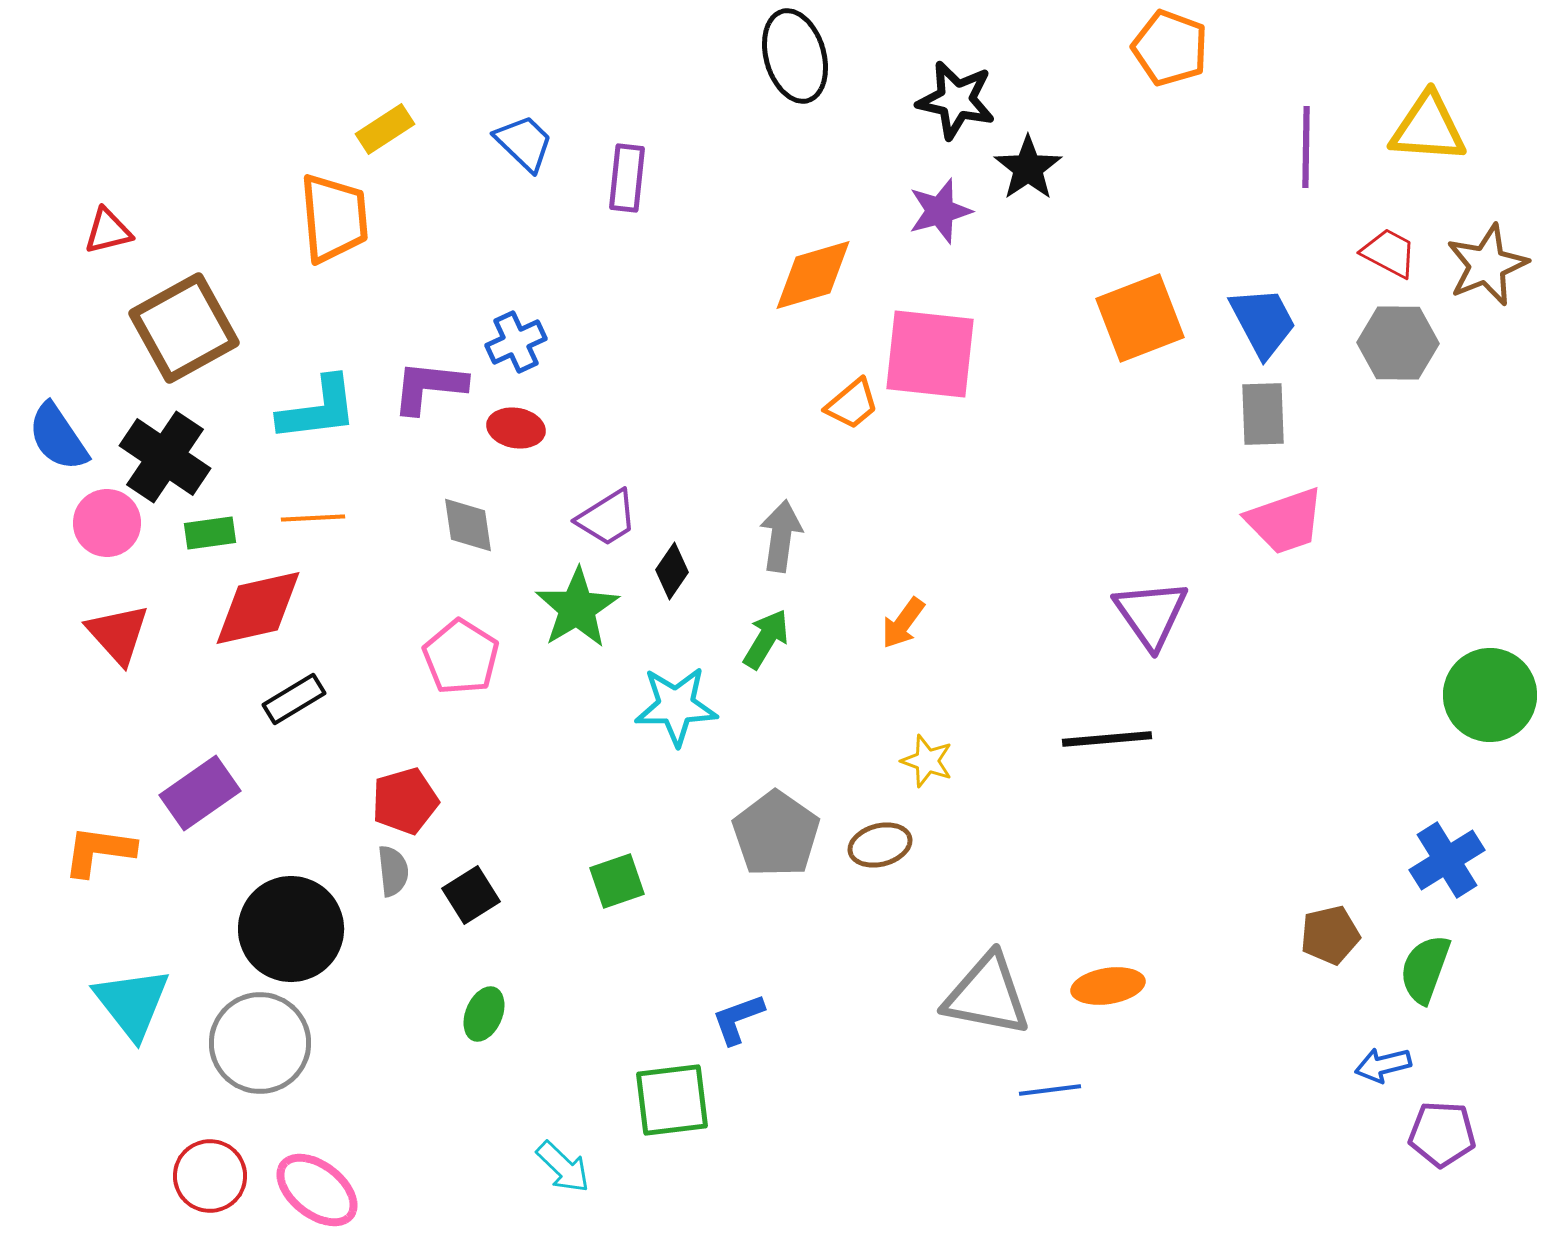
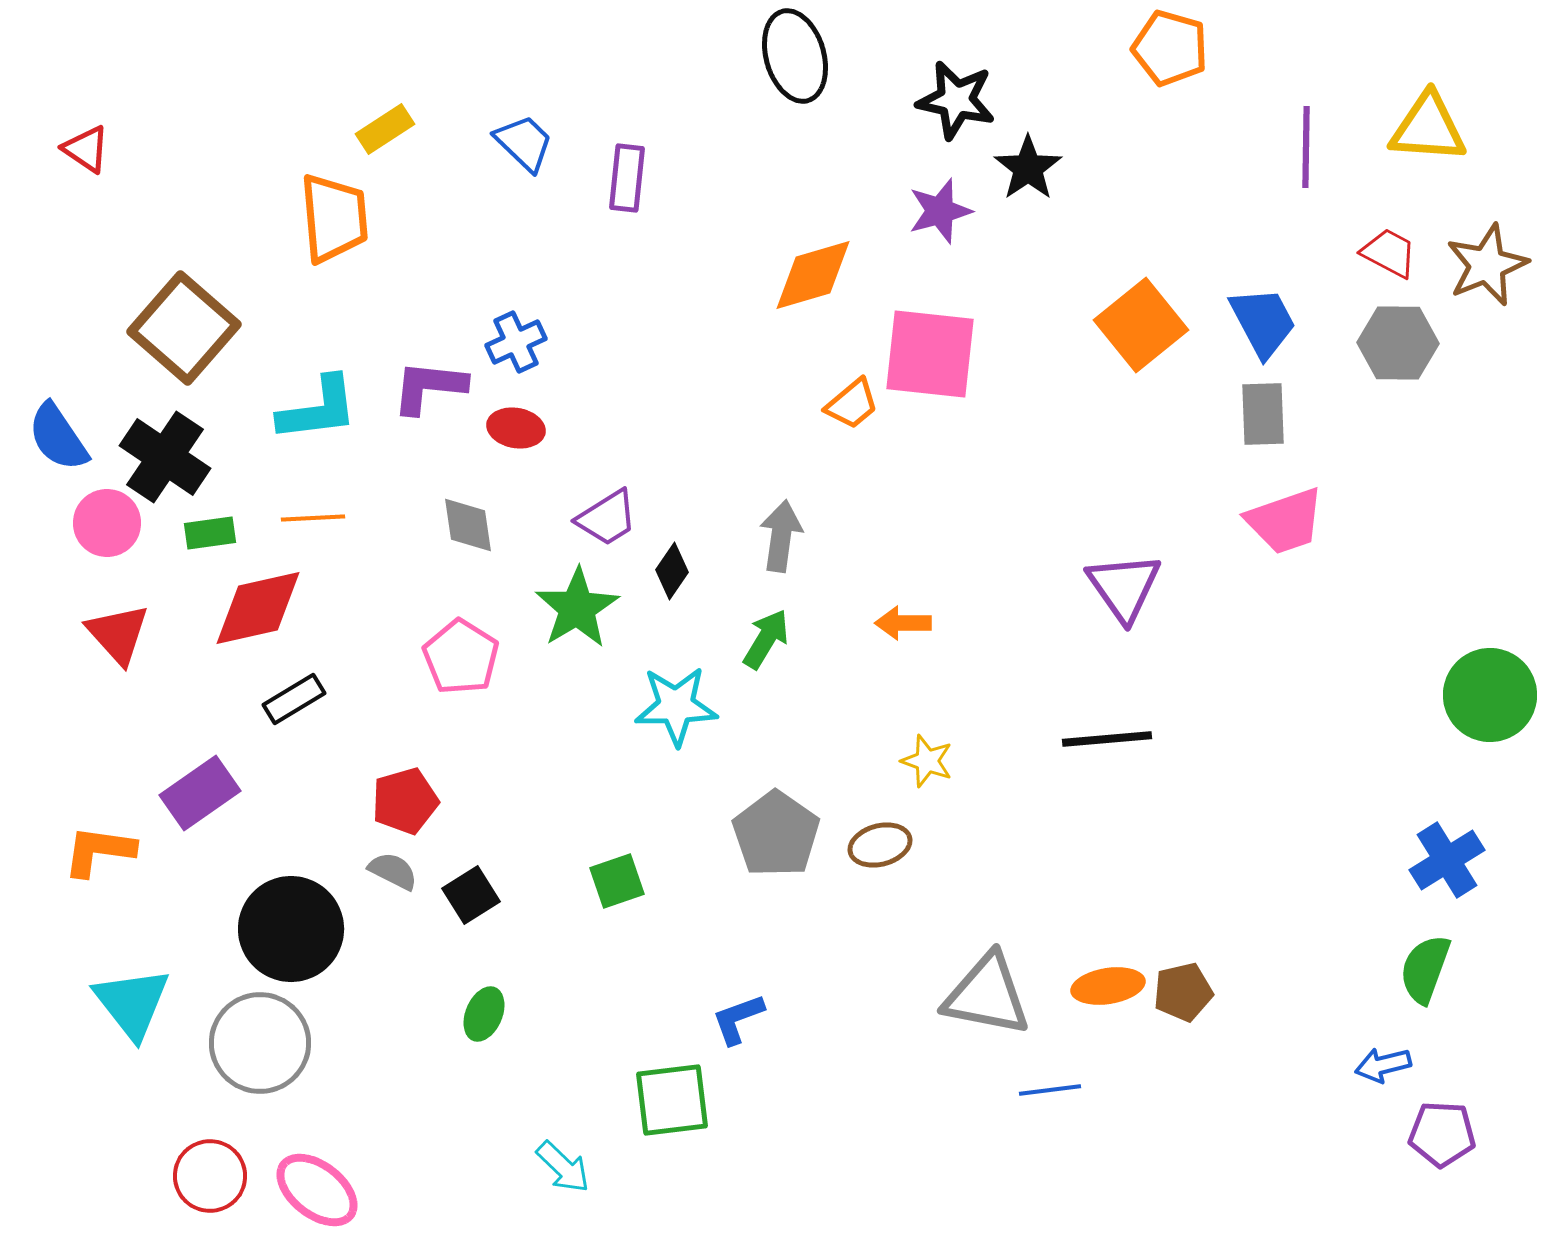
orange pentagon at (1170, 48): rotated 4 degrees counterclockwise
red triangle at (108, 231): moved 22 px left, 82 px up; rotated 48 degrees clockwise
orange square at (1140, 318): moved 1 px right, 7 px down; rotated 18 degrees counterclockwise
brown square at (184, 328): rotated 20 degrees counterclockwise
purple triangle at (1151, 614): moved 27 px left, 27 px up
orange arrow at (903, 623): rotated 54 degrees clockwise
gray semicircle at (393, 871): rotated 57 degrees counterclockwise
brown pentagon at (1330, 935): moved 147 px left, 57 px down
